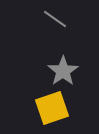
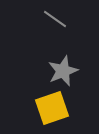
gray star: rotated 12 degrees clockwise
